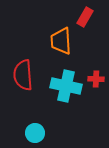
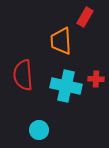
cyan circle: moved 4 px right, 3 px up
